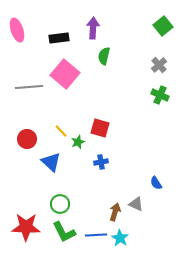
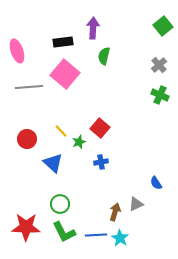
pink ellipse: moved 21 px down
black rectangle: moved 4 px right, 4 px down
red square: rotated 24 degrees clockwise
green star: moved 1 px right
blue triangle: moved 2 px right, 1 px down
gray triangle: rotated 49 degrees counterclockwise
